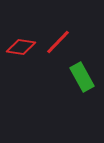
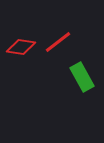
red line: rotated 8 degrees clockwise
